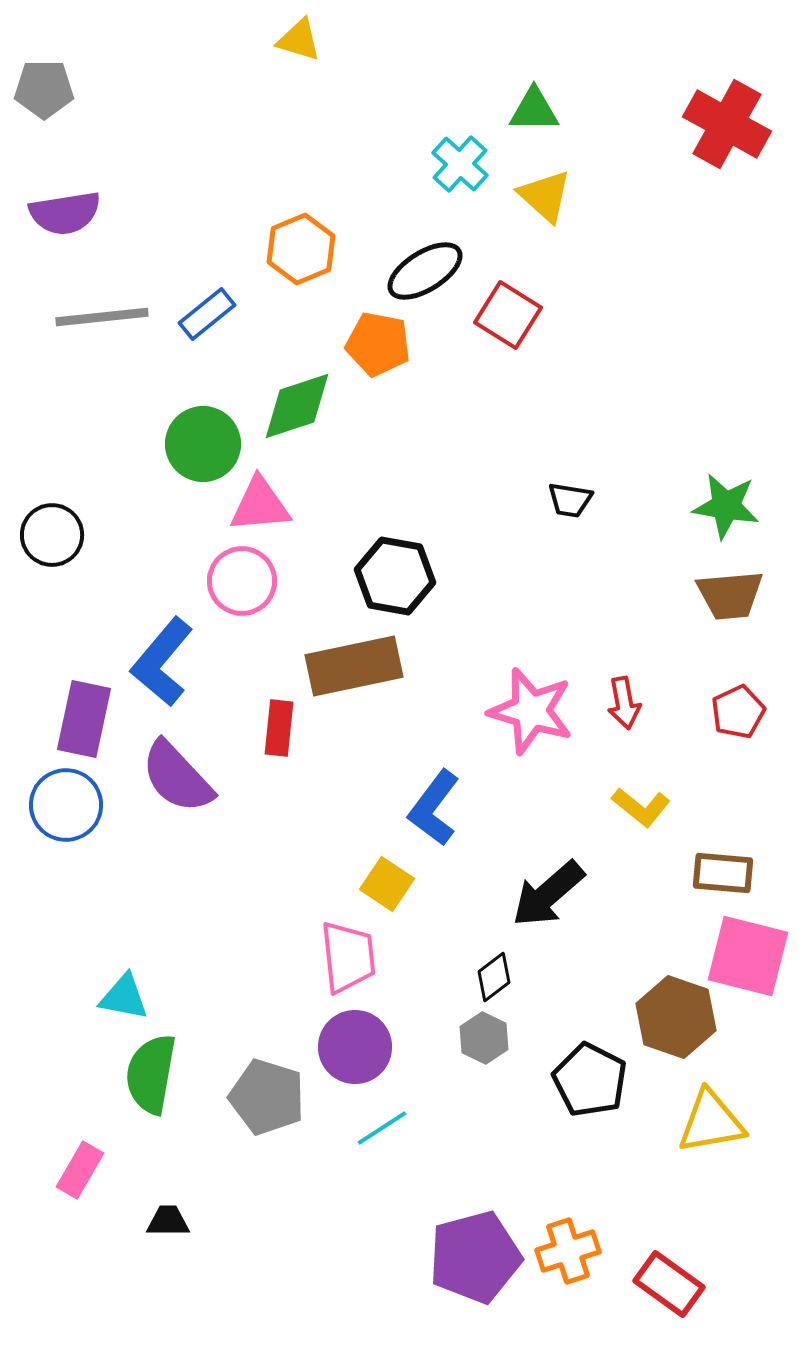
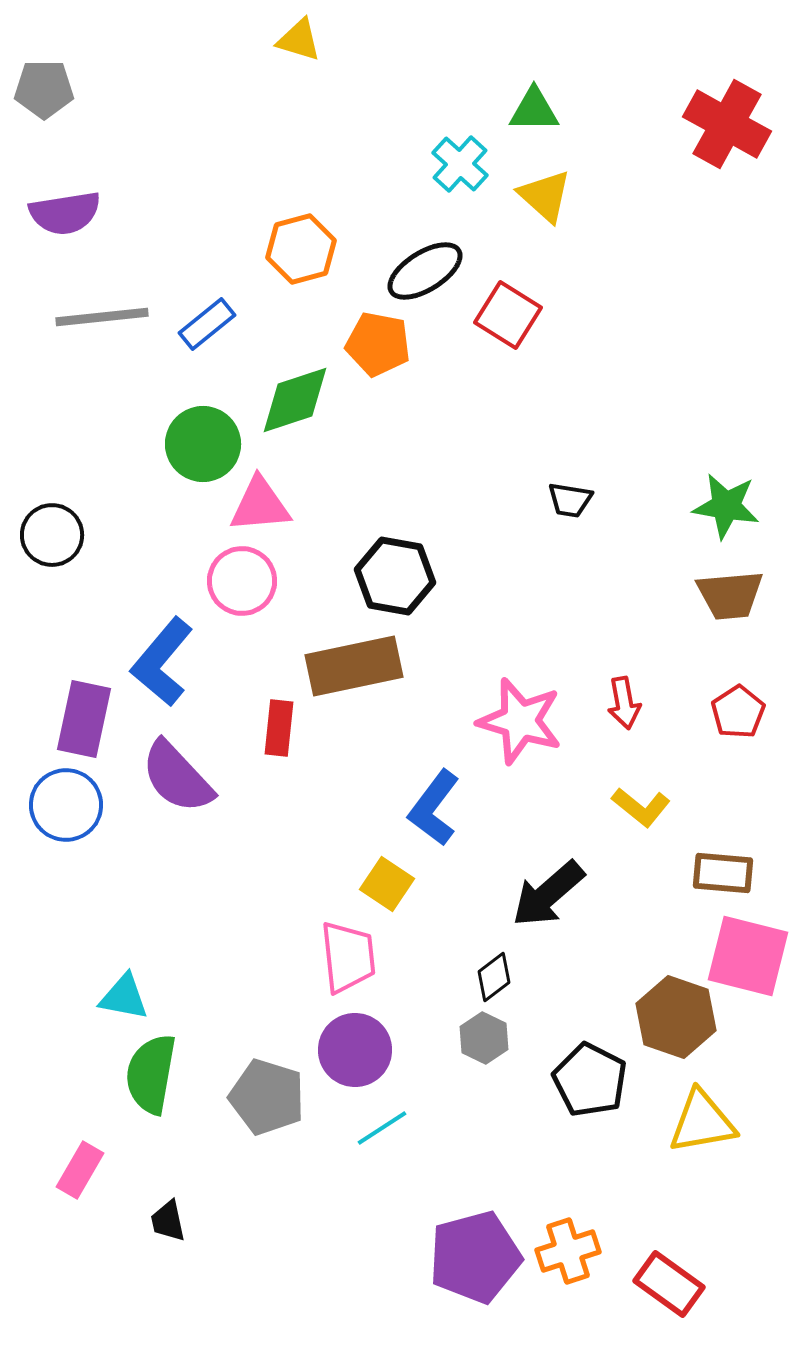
orange hexagon at (301, 249): rotated 8 degrees clockwise
blue rectangle at (207, 314): moved 10 px down
green diamond at (297, 406): moved 2 px left, 6 px up
pink star at (531, 711): moved 11 px left, 10 px down
red pentagon at (738, 712): rotated 8 degrees counterclockwise
purple circle at (355, 1047): moved 3 px down
yellow triangle at (711, 1122): moved 9 px left
black trapezoid at (168, 1221): rotated 102 degrees counterclockwise
